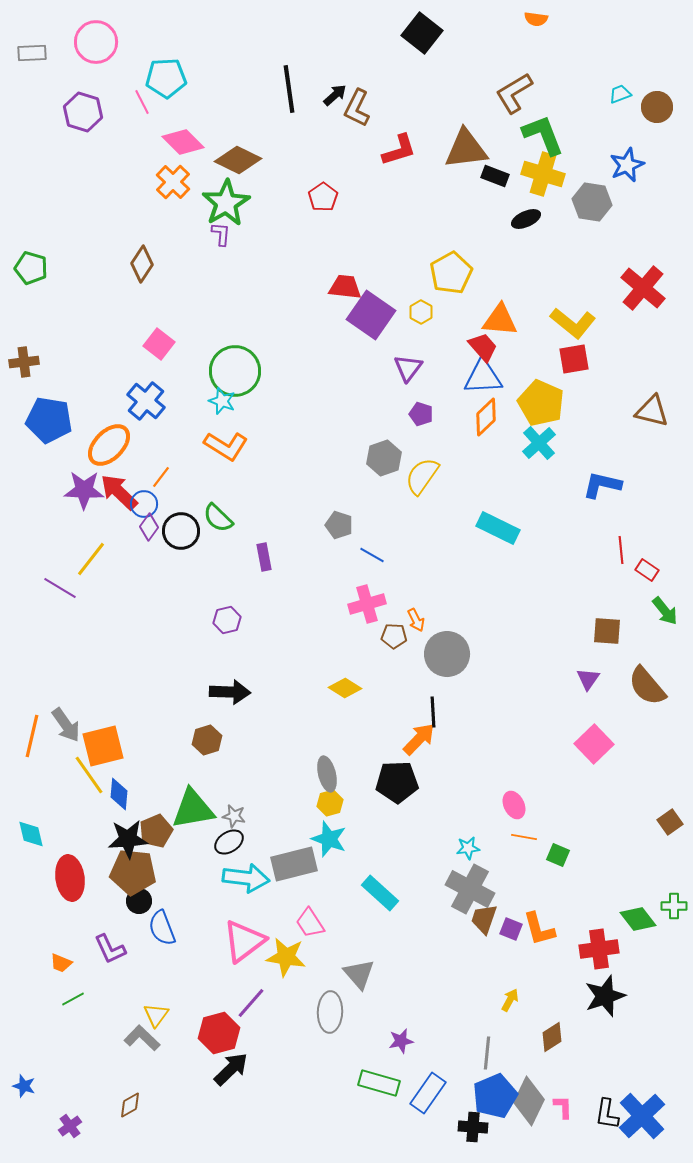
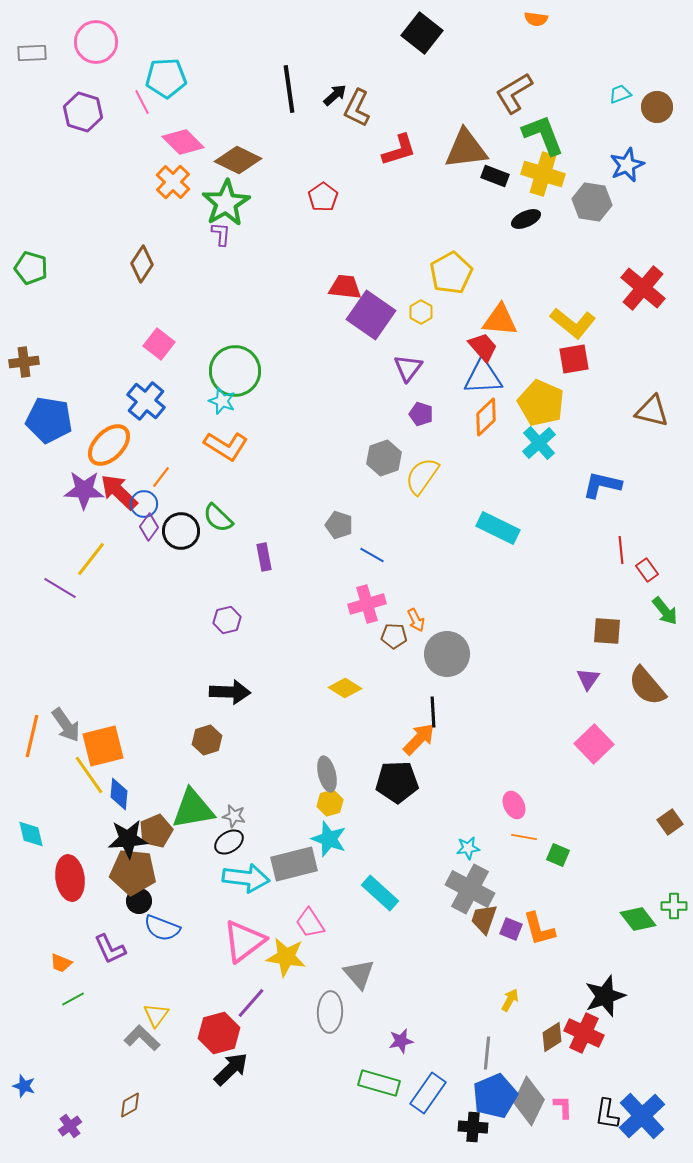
red rectangle at (647, 570): rotated 20 degrees clockwise
blue semicircle at (162, 928): rotated 48 degrees counterclockwise
red cross at (599, 949): moved 15 px left, 84 px down; rotated 33 degrees clockwise
